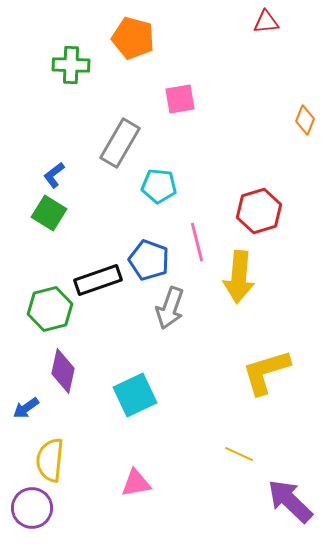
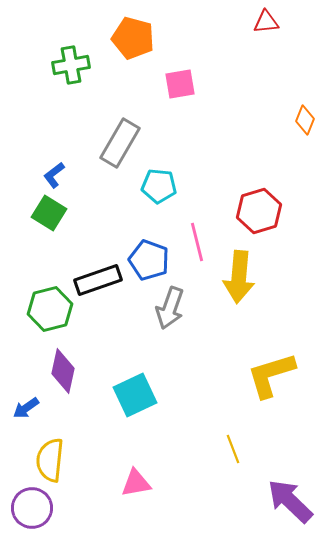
green cross: rotated 12 degrees counterclockwise
pink square: moved 15 px up
yellow L-shape: moved 5 px right, 3 px down
yellow line: moved 6 px left, 5 px up; rotated 44 degrees clockwise
